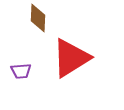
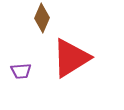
brown diamond: moved 4 px right; rotated 20 degrees clockwise
